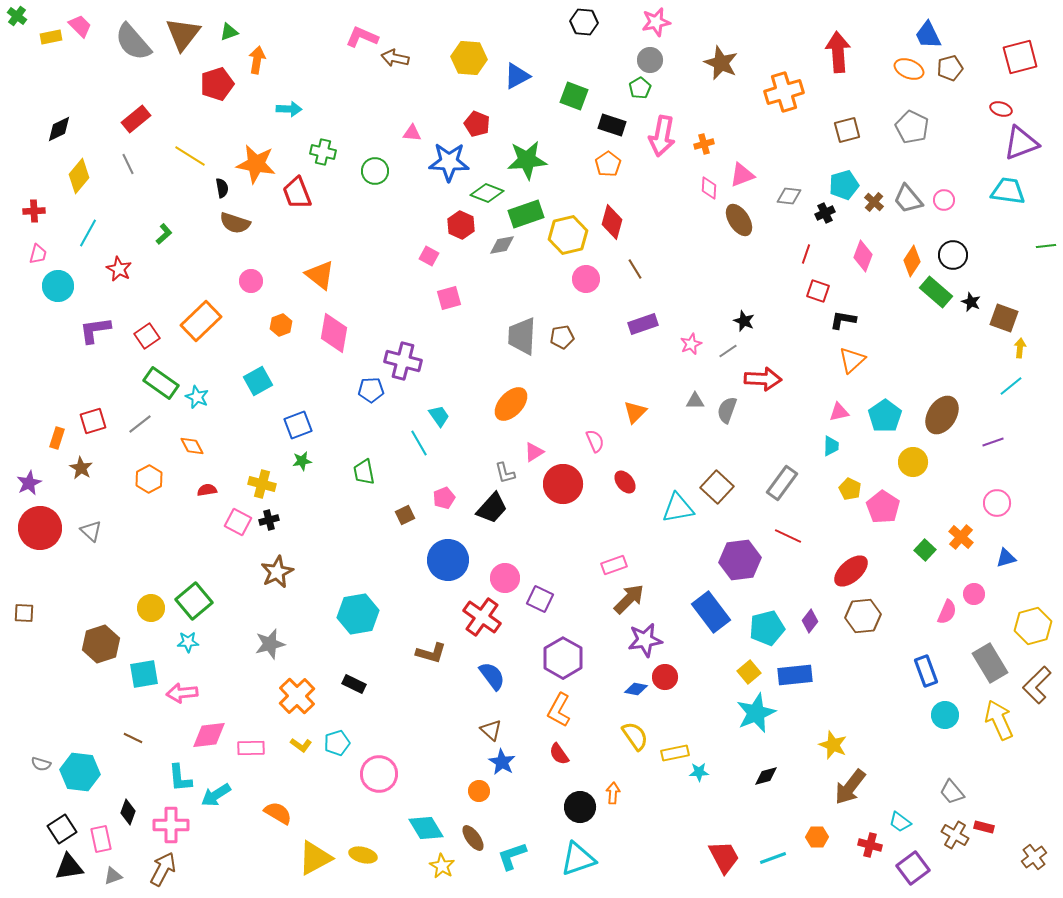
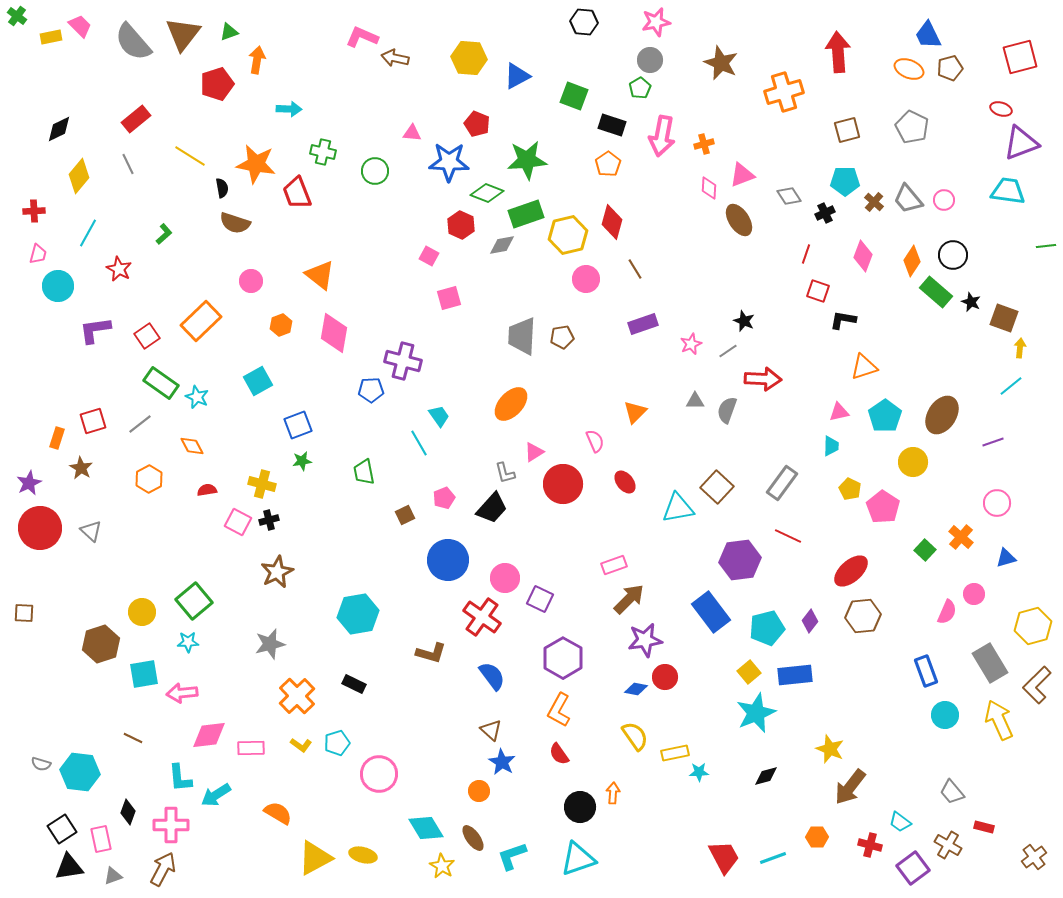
cyan pentagon at (844, 185): moved 1 px right, 4 px up; rotated 16 degrees clockwise
gray diamond at (789, 196): rotated 50 degrees clockwise
orange triangle at (852, 360): moved 12 px right, 7 px down; rotated 24 degrees clockwise
yellow circle at (151, 608): moved 9 px left, 4 px down
yellow star at (833, 745): moved 3 px left, 4 px down
brown cross at (955, 835): moved 7 px left, 10 px down
